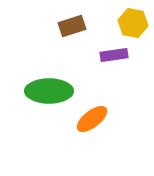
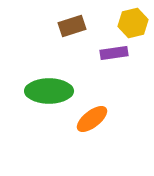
yellow hexagon: rotated 24 degrees counterclockwise
purple rectangle: moved 2 px up
